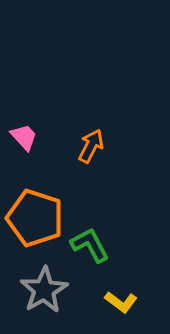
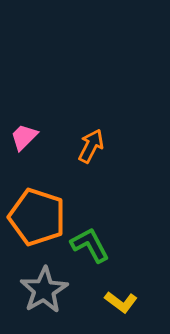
pink trapezoid: rotated 92 degrees counterclockwise
orange pentagon: moved 2 px right, 1 px up
